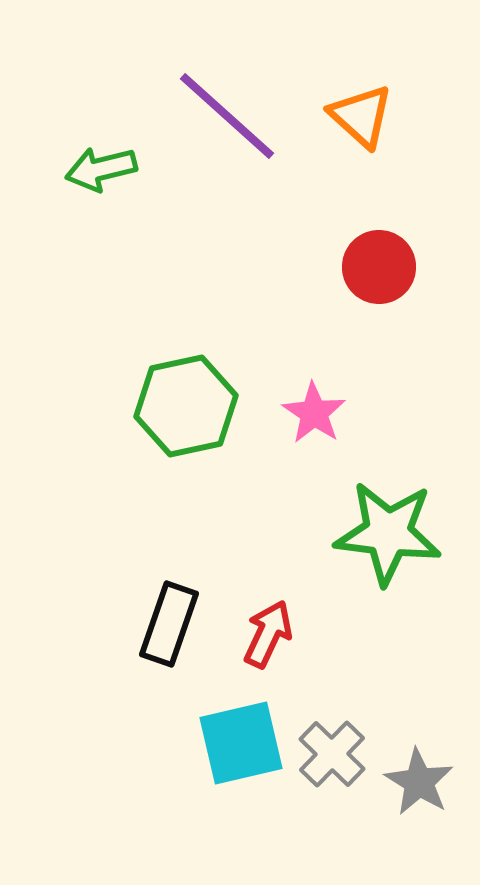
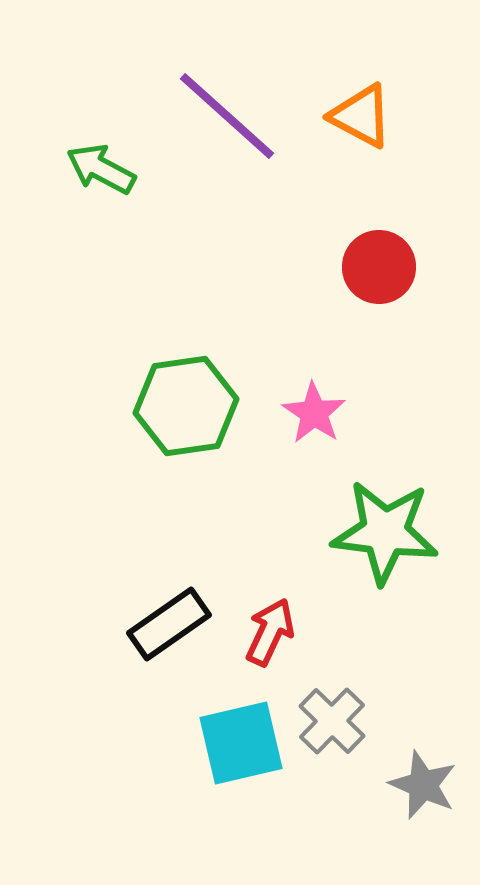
orange triangle: rotated 14 degrees counterclockwise
green arrow: rotated 42 degrees clockwise
green hexagon: rotated 4 degrees clockwise
green star: moved 3 px left, 1 px up
black rectangle: rotated 36 degrees clockwise
red arrow: moved 2 px right, 2 px up
gray cross: moved 33 px up
gray star: moved 4 px right, 3 px down; rotated 8 degrees counterclockwise
